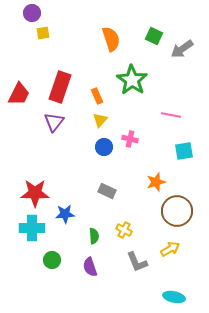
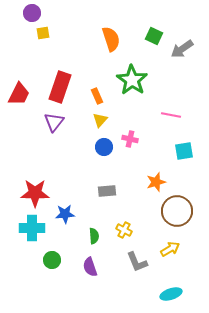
gray rectangle: rotated 30 degrees counterclockwise
cyan ellipse: moved 3 px left, 3 px up; rotated 30 degrees counterclockwise
